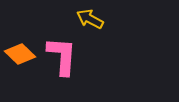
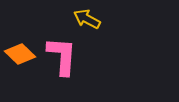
yellow arrow: moved 3 px left
